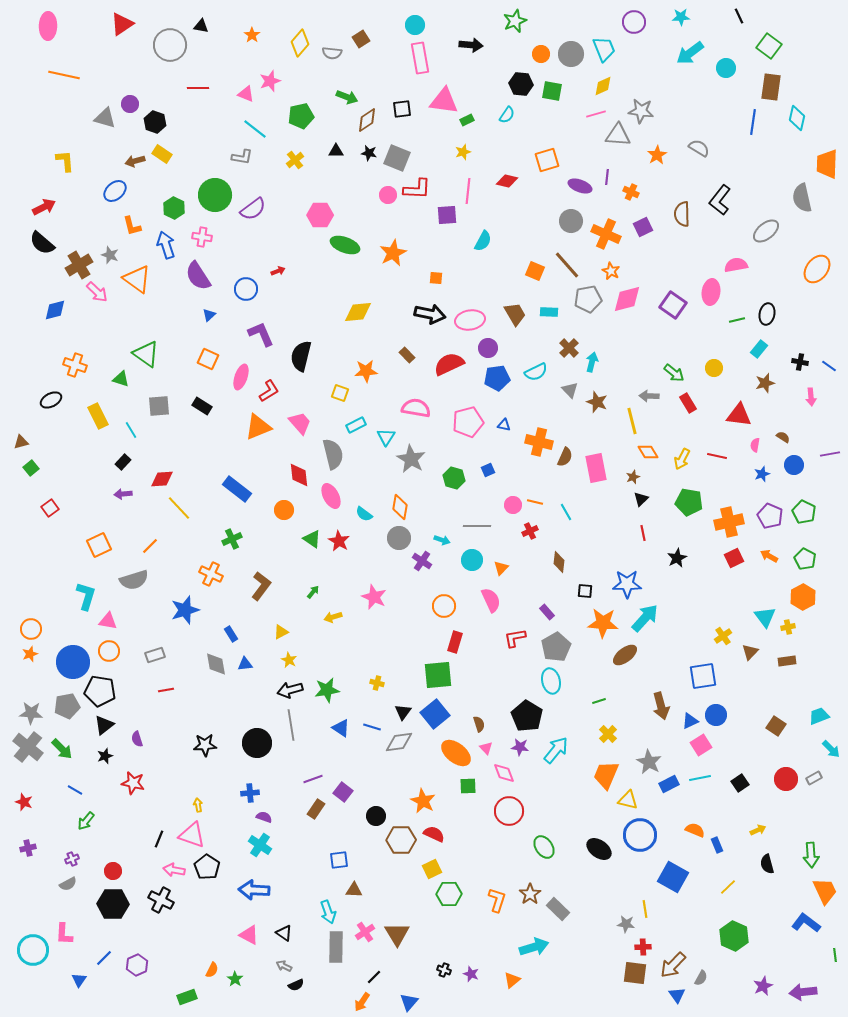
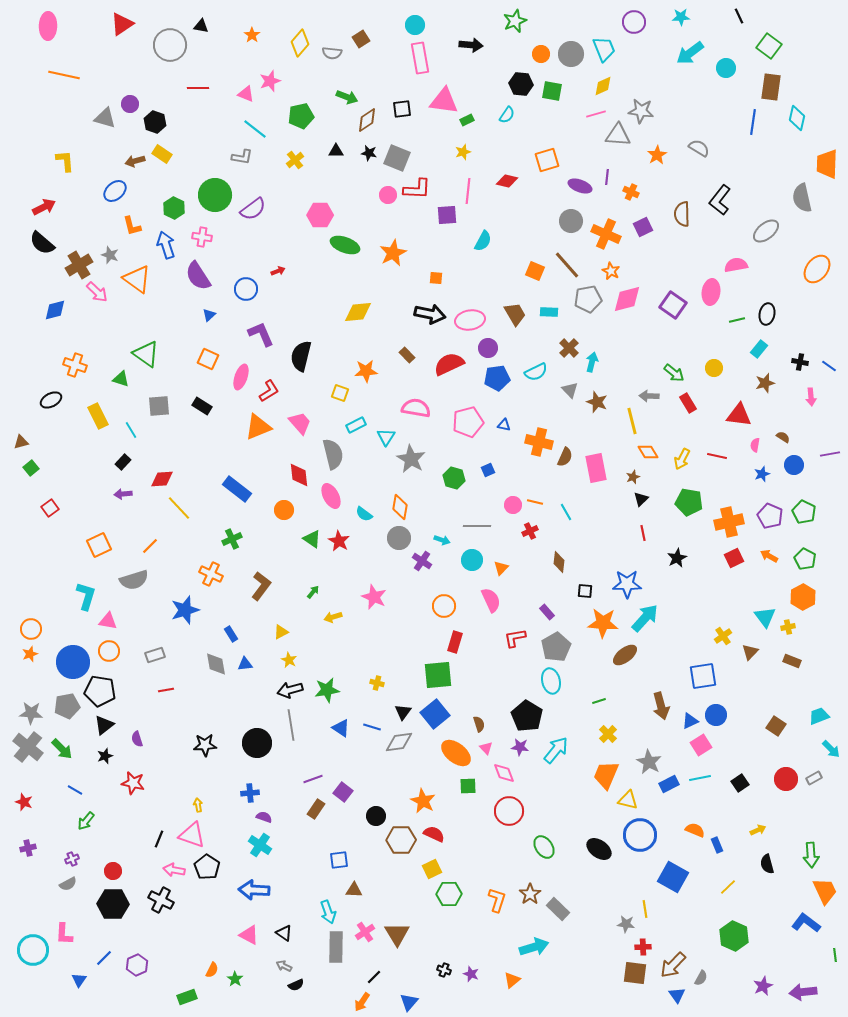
brown rectangle at (787, 661): moved 5 px right; rotated 30 degrees clockwise
